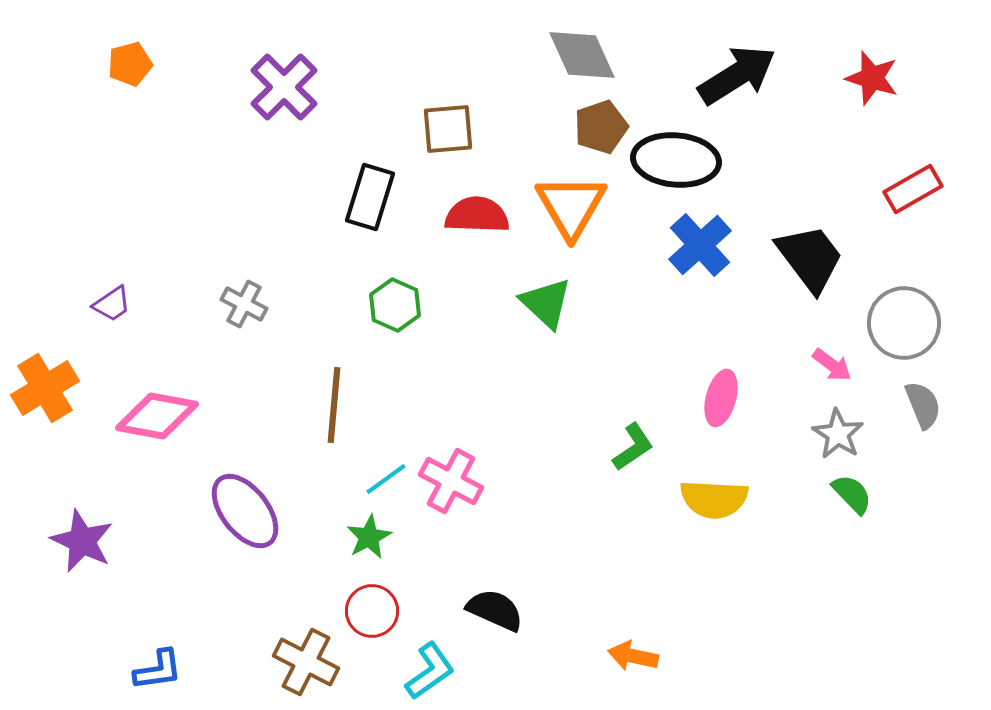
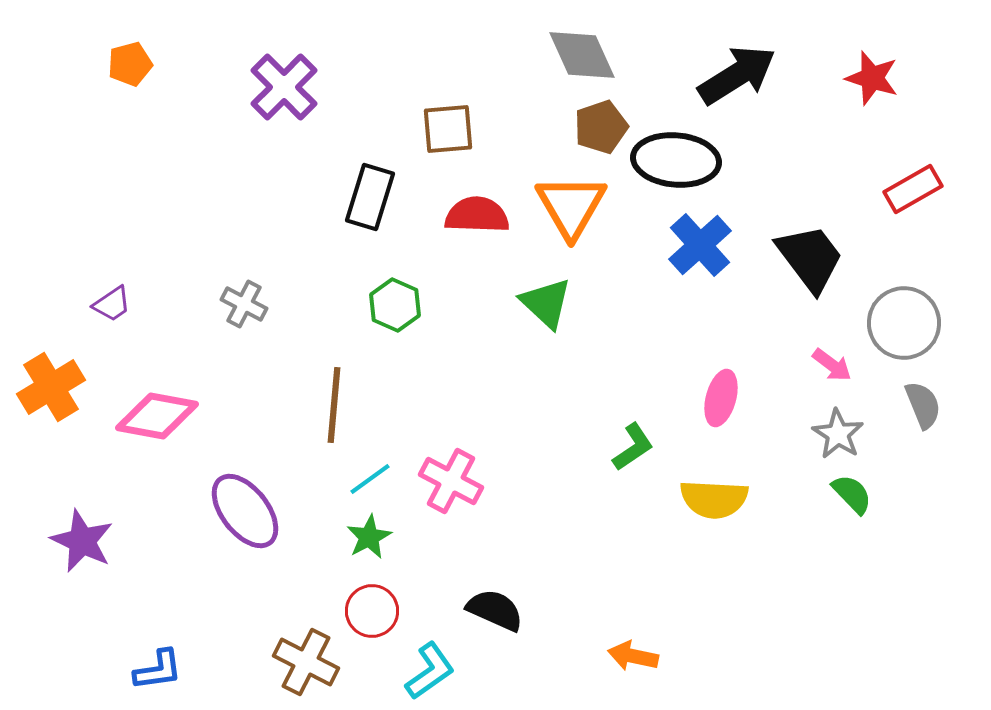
orange cross: moved 6 px right, 1 px up
cyan line: moved 16 px left
